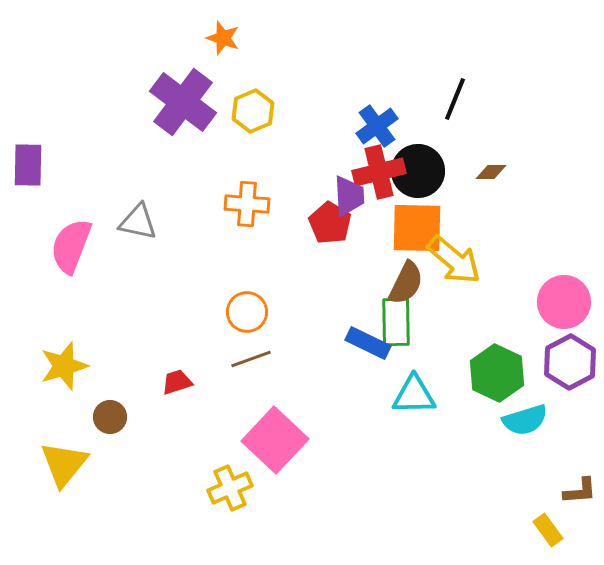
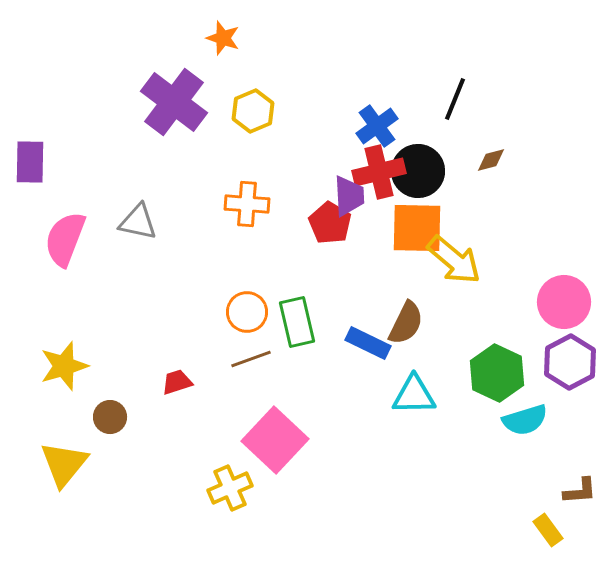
purple cross: moved 9 px left
purple rectangle: moved 2 px right, 3 px up
brown diamond: moved 12 px up; rotated 16 degrees counterclockwise
pink semicircle: moved 6 px left, 7 px up
brown semicircle: moved 40 px down
green rectangle: moved 99 px left; rotated 12 degrees counterclockwise
